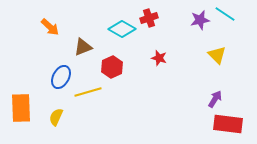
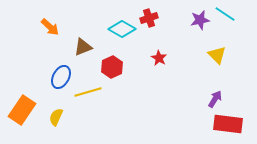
red star: rotated 14 degrees clockwise
orange rectangle: moved 1 px right, 2 px down; rotated 36 degrees clockwise
